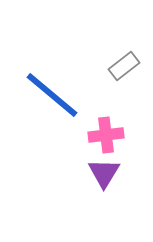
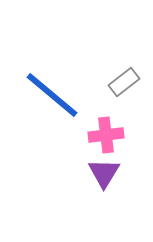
gray rectangle: moved 16 px down
